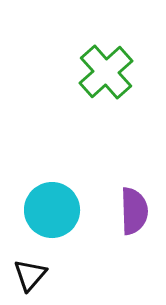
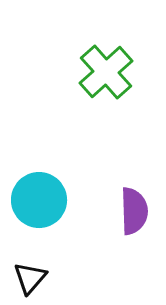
cyan circle: moved 13 px left, 10 px up
black triangle: moved 3 px down
